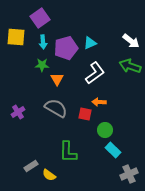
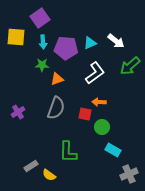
white arrow: moved 15 px left
purple pentagon: rotated 20 degrees clockwise
green arrow: rotated 60 degrees counterclockwise
orange triangle: rotated 40 degrees clockwise
gray semicircle: rotated 80 degrees clockwise
green circle: moved 3 px left, 3 px up
cyan rectangle: rotated 14 degrees counterclockwise
